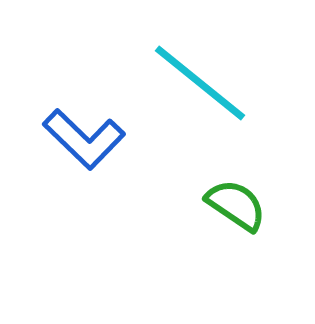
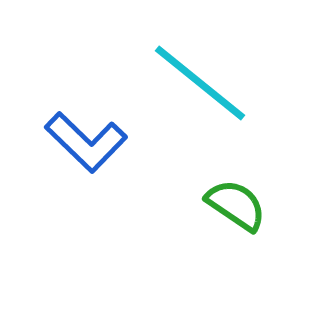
blue L-shape: moved 2 px right, 3 px down
